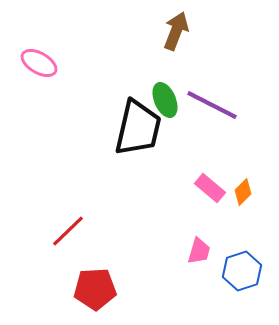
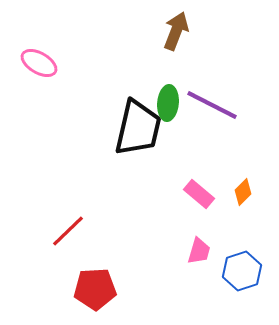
green ellipse: moved 3 px right, 3 px down; rotated 28 degrees clockwise
pink rectangle: moved 11 px left, 6 px down
